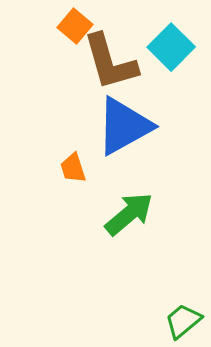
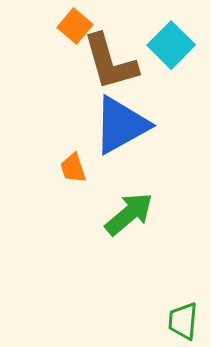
cyan square: moved 2 px up
blue triangle: moved 3 px left, 1 px up
green trapezoid: rotated 45 degrees counterclockwise
